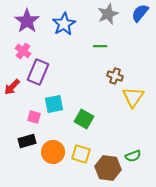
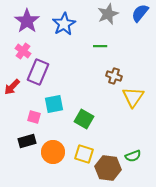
brown cross: moved 1 px left
yellow square: moved 3 px right
